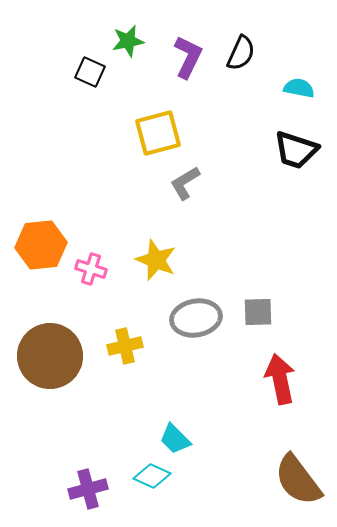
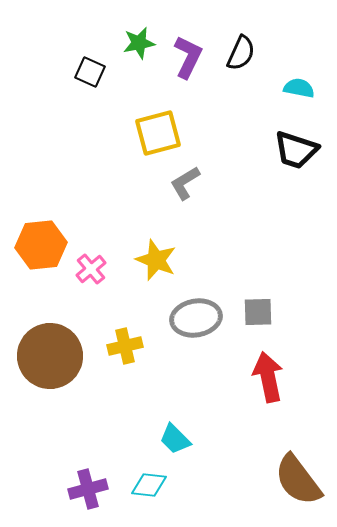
green star: moved 11 px right, 2 px down
pink cross: rotated 32 degrees clockwise
red arrow: moved 12 px left, 2 px up
cyan diamond: moved 3 px left, 9 px down; rotated 18 degrees counterclockwise
